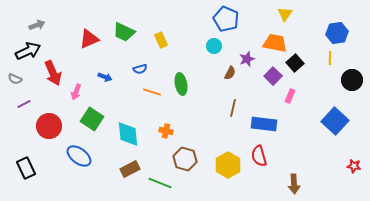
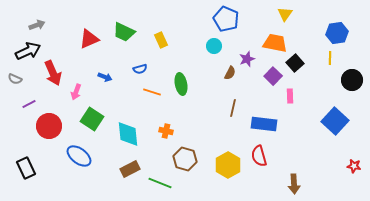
pink rectangle at (290, 96): rotated 24 degrees counterclockwise
purple line at (24, 104): moved 5 px right
